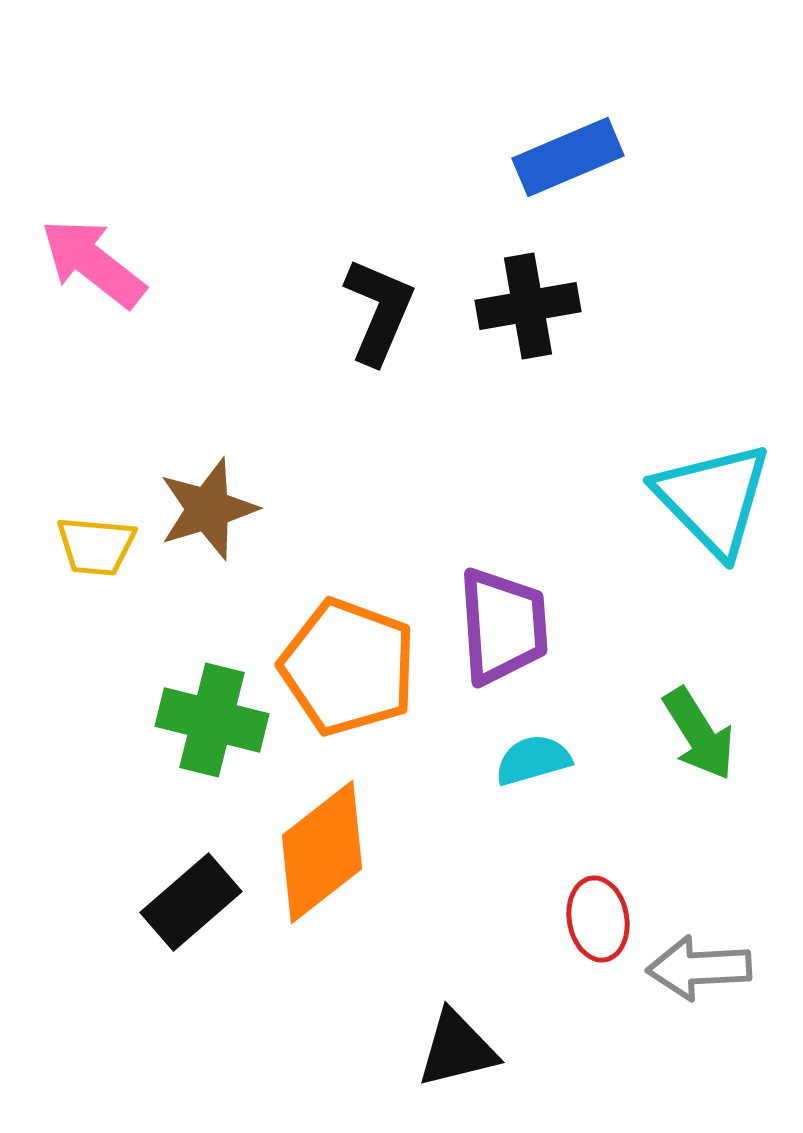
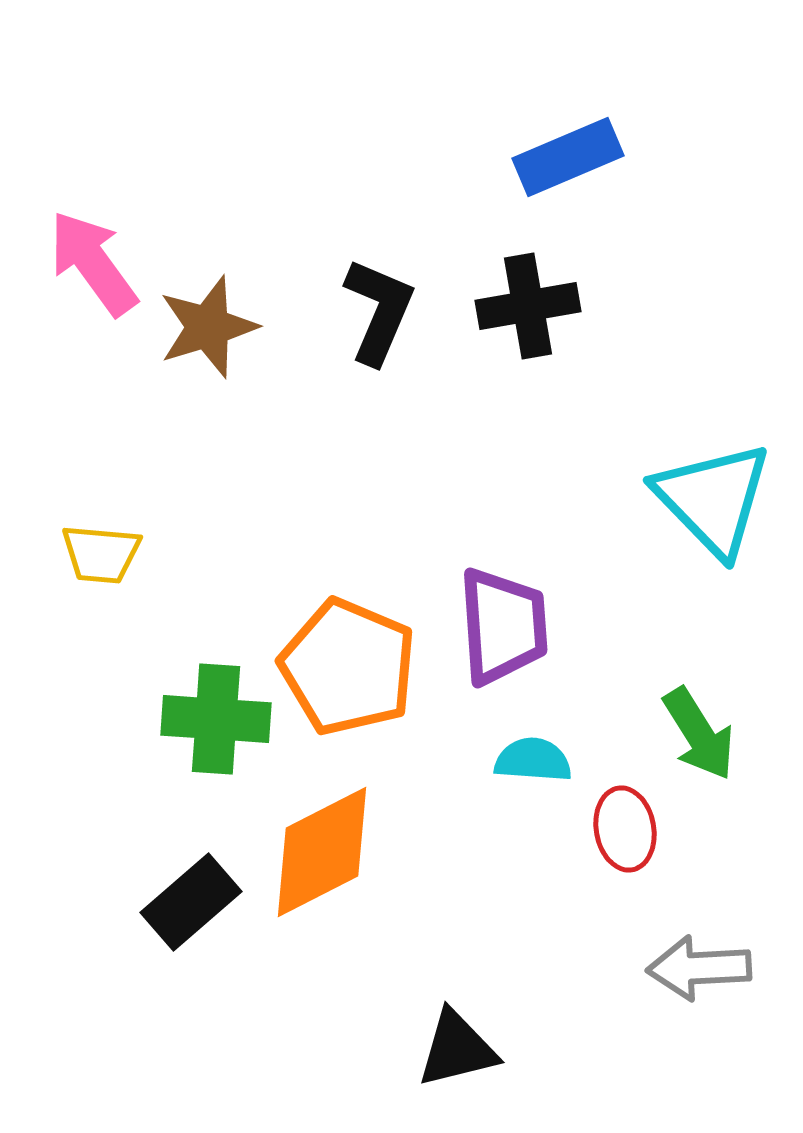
pink arrow: rotated 16 degrees clockwise
brown star: moved 182 px up
yellow trapezoid: moved 5 px right, 8 px down
orange pentagon: rotated 3 degrees clockwise
green cross: moved 4 px right, 1 px up; rotated 10 degrees counterclockwise
cyan semicircle: rotated 20 degrees clockwise
orange diamond: rotated 11 degrees clockwise
red ellipse: moved 27 px right, 90 px up
